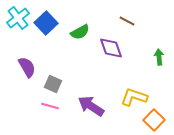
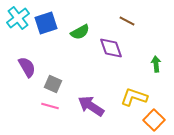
blue square: rotated 25 degrees clockwise
green arrow: moved 3 px left, 7 px down
